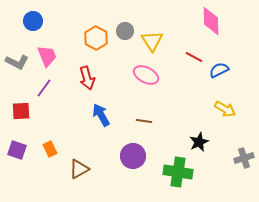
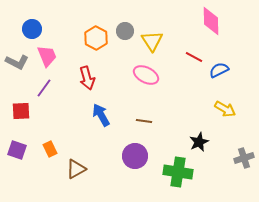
blue circle: moved 1 px left, 8 px down
purple circle: moved 2 px right
brown triangle: moved 3 px left
